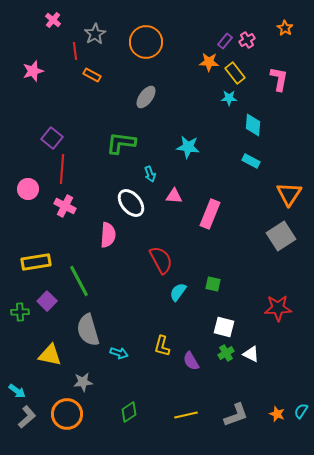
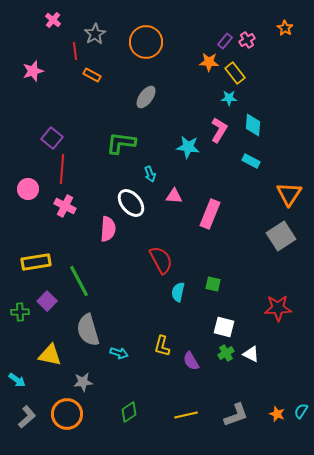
pink L-shape at (279, 79): moved 60 px left, 51 px down; rotated 20 degrees clockwise
pink semicircle at (108, 235): moved 6 px up
cyan semicircle at (178, 292): rotated 24 degrees counterclockwise
cyan arrow at (17, 391): moved 11 px up
